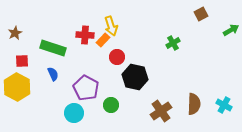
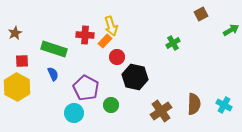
orange rectangle: moved 2 px right, 1 px down
green rectangle: moved 1 px right, 1 px down
